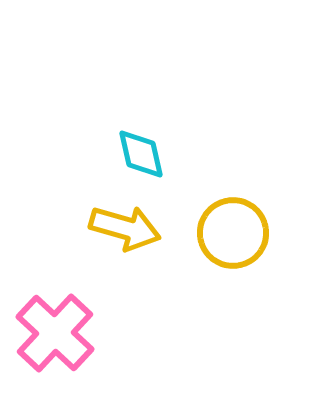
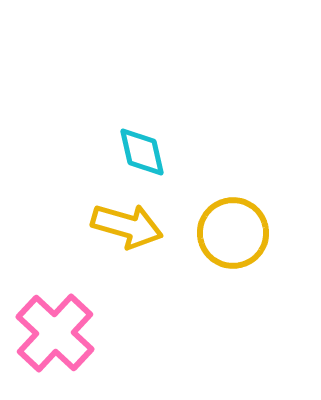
cyan diamond: moved 1 px right, 2 px up
yellow arrow: moved 2 px right, 2 px up
